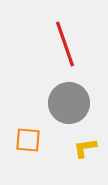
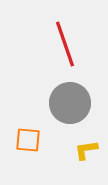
gray circle: moved 1 px right
yellow L-shape: moved 1 px right, 2 px down
